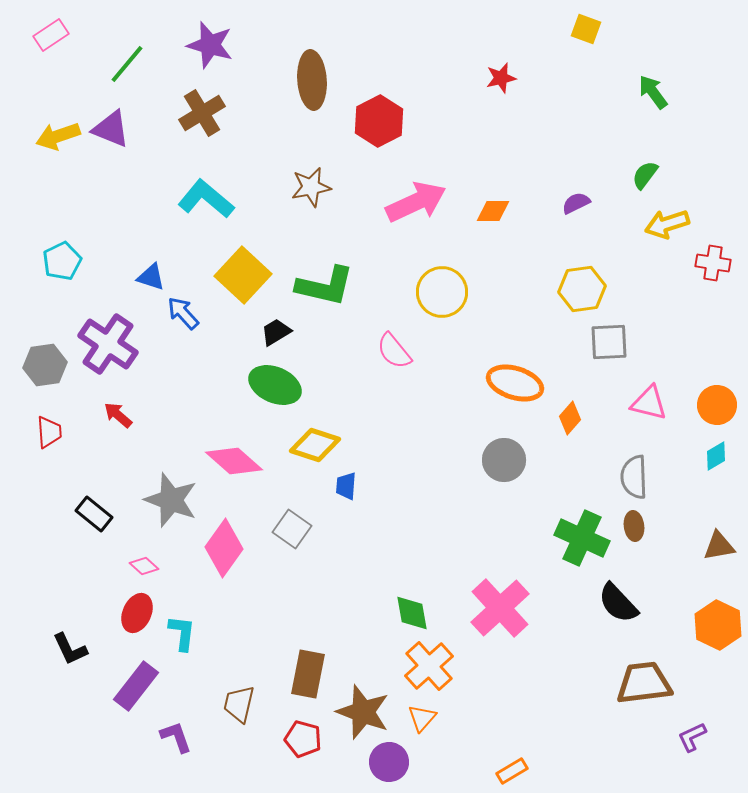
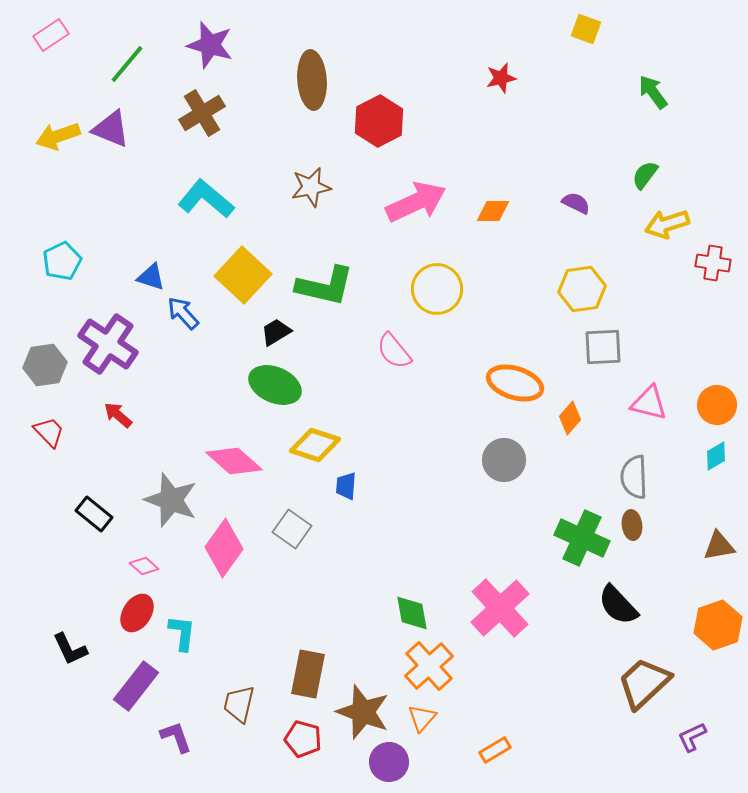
purple semicircle at (576, 203): rotated 52 degrees clockwise
yellow circle at (442, 292): moved 5 px left, 3 px up
gray square at (609, 342): moved 6 px left, 5 px down
red trapezoid at (49, 432): rotated 40 degrees counterclockwise
brown ellipse at (634, 526): moved 2 px left, 1 px up
black semicircle at (618, 603): moved 2 px down
red ellipse at (137, 613): rotated 9 degrees clockwise
orange hexagon at (718, 625): rotated 15 degrees clockwise
brown trapezoid at (644, 683): rotated 36 degrees counterclockwise
orange rectangle at (512, 771): moved 17 px left, 21 px up
